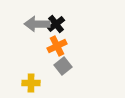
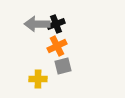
black cross: rotated 18 degrees clockwise
gray square: rotated 24 degrees clockwise
yellow cross: moved 7 px right, 4 px up
